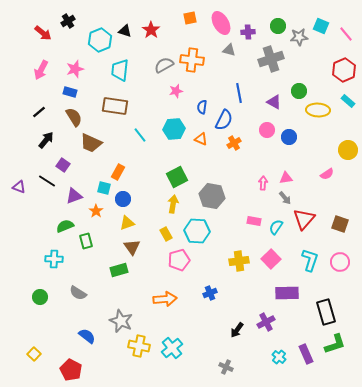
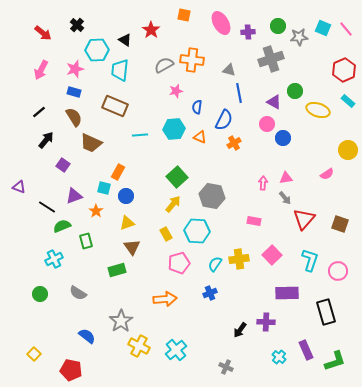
orange square at (190, 18): moved 6 px left, 3 px up; rotated 24 degrees clockwise
black cross at (68, 21): moved 9 px right, 4 px down; rotated 16 degrees counterclockwise
cyan square at (321, 26): moved 2 px right, 2 px down
black triangle at (125, 31): moved 9 px down; rotated 16 degrees clockwise
pink line at (346, 34): moved 5 px up
cyan hexagon at (100, 40): moved 3 px left, 10 px down; rotated 20 degrees clockwise
gray triangle at (229, 50): moved 20 px down
green circle at (299, 91): moved 4 px left
blue rectangle at (70, 92): moved 4 px right
brown rectangle at (115, 106): rotated 15 degrees clockwise
blue semicircle at (202, 107): moved 5 px left
yellow ellipse at (318, 110): rotated 15 degrees clockwise
pink circle at (267, 130): moved 6 px up
cyan line at (140, 135): rotated 56 degrees counterclockwise
blue circle at (289, 137): moved 6 px left, 1 px down
orange triangle at (201, 139): moved 1 px left, 2 px up
green square at (177, 177): rotated 15 degrees counterclockwise
black line at (47, 181): moved 26 px down
blue circle at (123, 199): moved 3 px right, 3 px up
yellow arrow at (173, 204): rotated 30 degrees clockwise
green semicircle at (65, 226): moved 3 px left
cyan semicircle at (276, 227): moved 61 px left, 37 px down
cyan cross at (54, 259): rotated 30 degrees counterclockwise
pink square at (271, 259): moved 1 px right, 4 px up
pink pentagon at (179, 260): moved 3 px down
yellow cross at (239, 261): moved 2 px up
pink circle at (340, 262): moved 2 px left, 9 px down
green rectangle at (119, 270): moved 2 px left
green circle at (40, 297): moved 3 px up
gray star at (121, 321): rotated 15 degrees clockwise
purple cross at (266, 322): rotated 30 degrees clockwise
black arrow at (237, 330): moved 3 px right
green L-shape at (335, 344): moved 17 px down
yellow cross at (139, 346): rotated 15 degrees clockwise
cyan cross at (172, 348): moved 4 px right, 2 px down
purple rectangle at (306, 354): moved 4 px up
red pentagon at (71, 370): rotated 15 degrees counterclockwise
